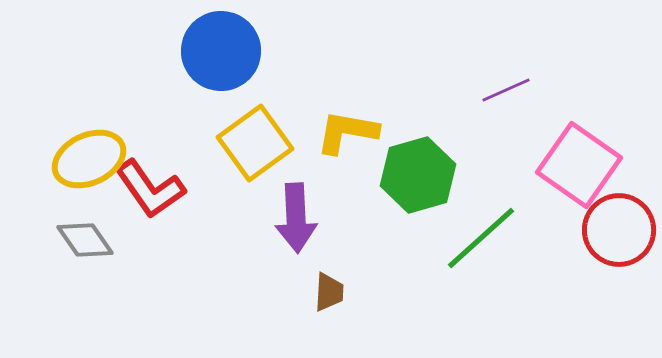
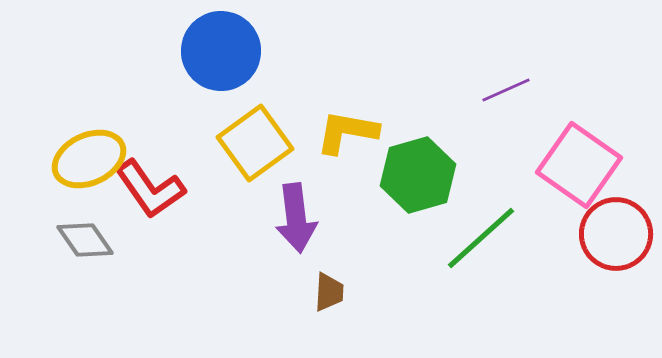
purple arrow: rotated 4 degrees counterclockwise
red circle: moved 3 px left, 4 px down
